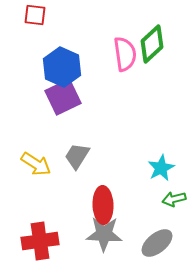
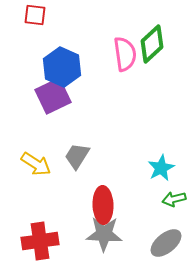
purple square: moved 10 px left, 1 px up
gray ellipse: moved 9 px right
